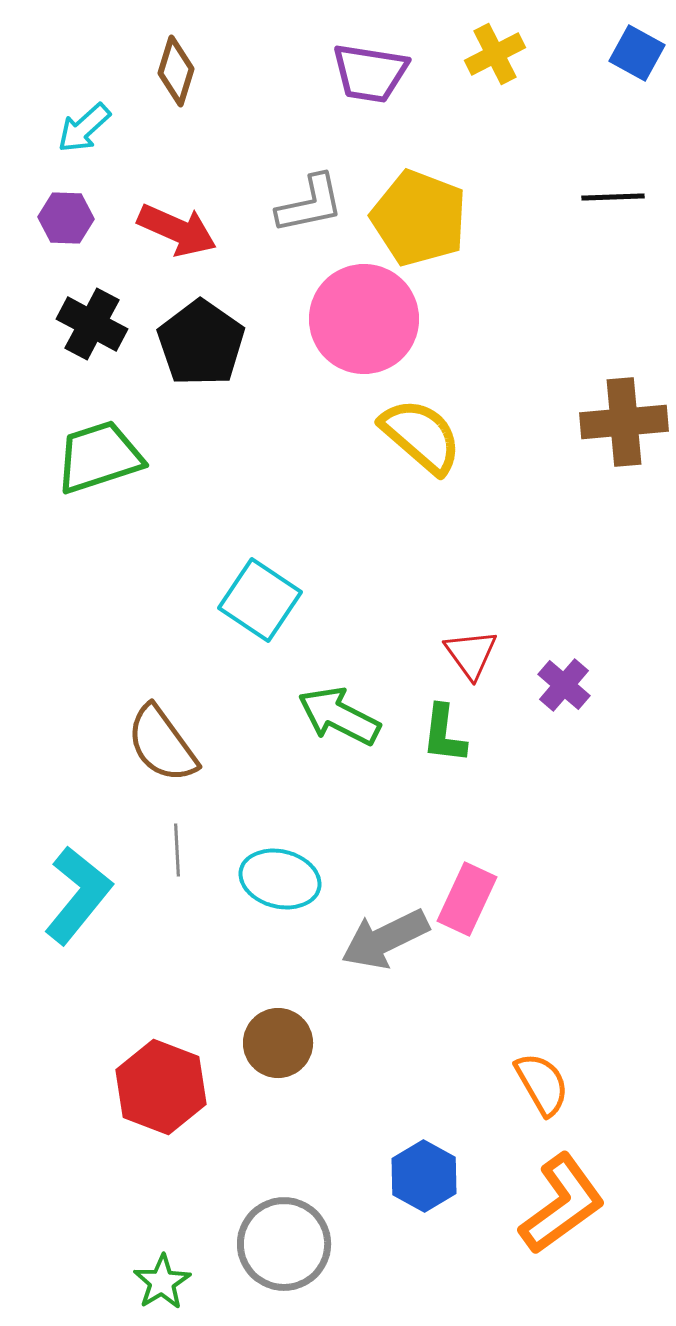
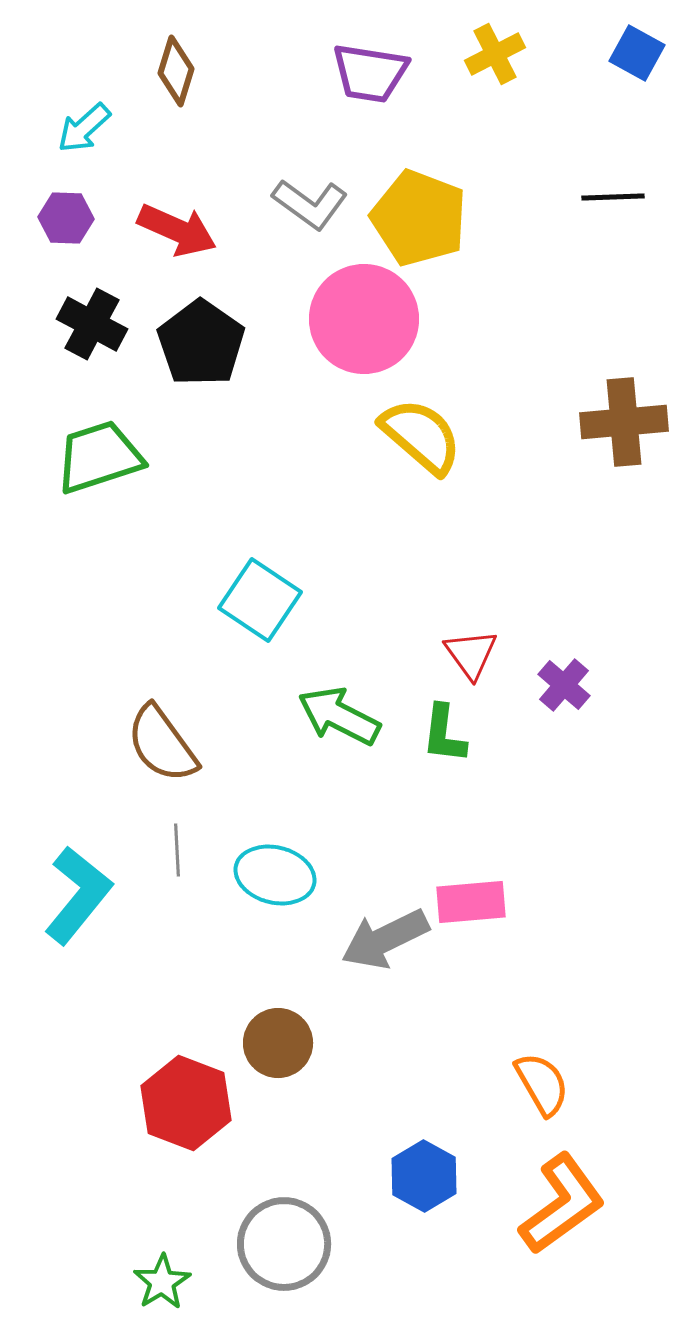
gray L-shape: rotated 48 degrees clockwise
cyan ellipse: moved 5 px left, 4 px up
pink rectangle: moved 4 px right, 3 px down; rotated 60 degrees clockwise
red hexagon: moved 25 px right, 16 px down
